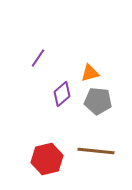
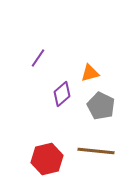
gray pentagon: moved 3 px right, 5 px down; rotated 20 degrees clockwise
